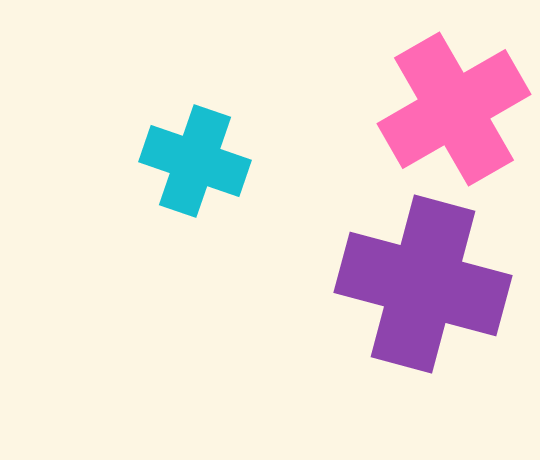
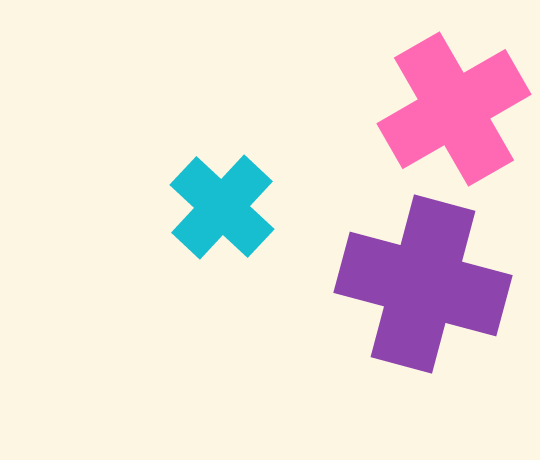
cyan cross: moved 27 px right, 46 px down; rotated 24 degrees clockwise
